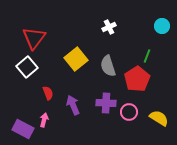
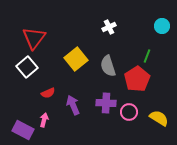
red semicircle: rotated 88 degrees clockwise
purple rectangle: moved 1 px down
